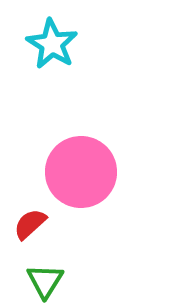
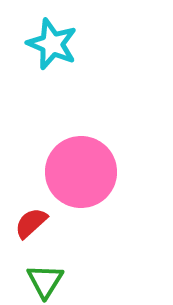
cyan star: rotated 9 degrees counterclockwise
red semicircle: moved 1 px right, 1 px up
